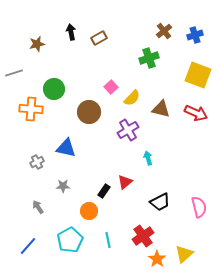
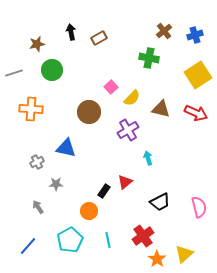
green cross: rotated 30 degrees clockwise
yellow square: rotated 36 degrees clockwise
green circle: moved 2 px left, 19 px up
gray star: moved 7 px left, 2 px up
